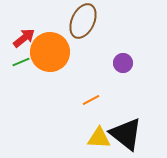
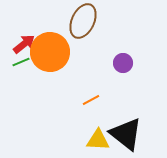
red arrow: moved 6 px down
yellow triangle: moved 1 px left, 2 px down
